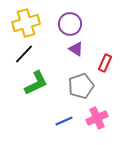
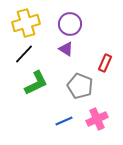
purple triangle: moved 10 px left
gray pentagon: moved 1 px left; rotated 30 degrees counterclockwise
pink cross: moved 1 px down
